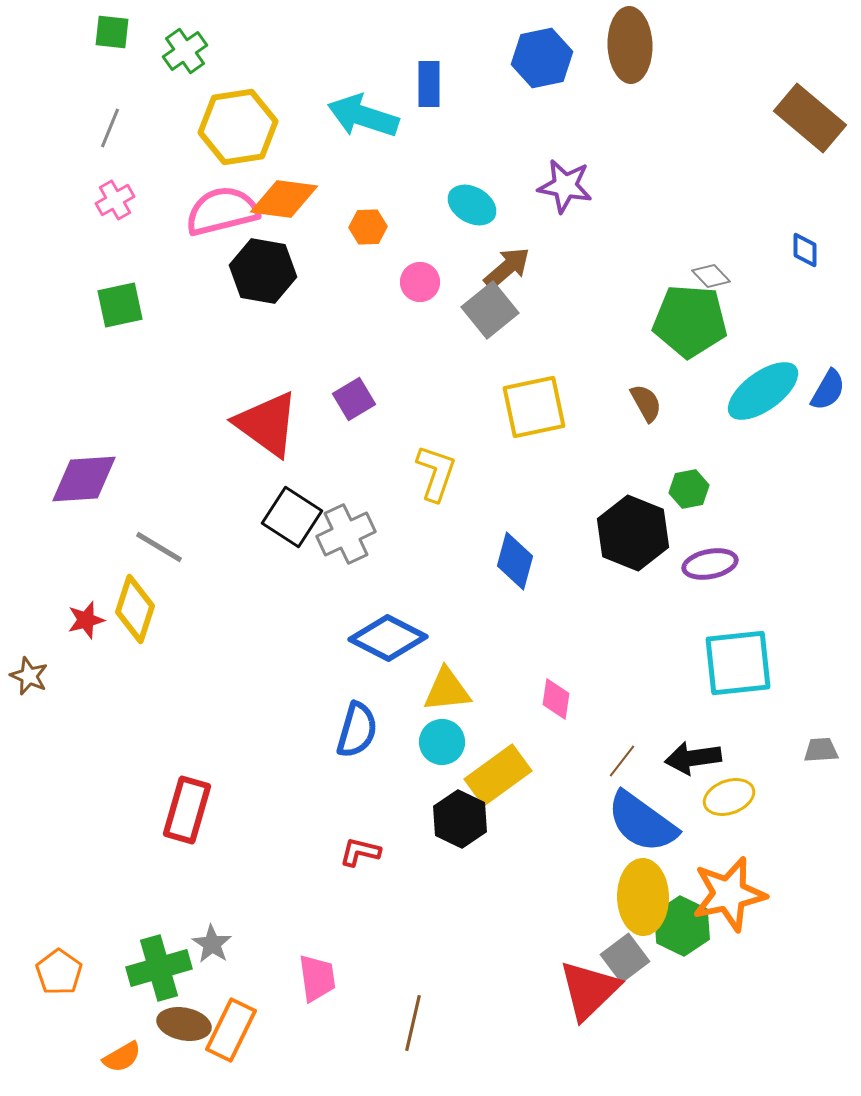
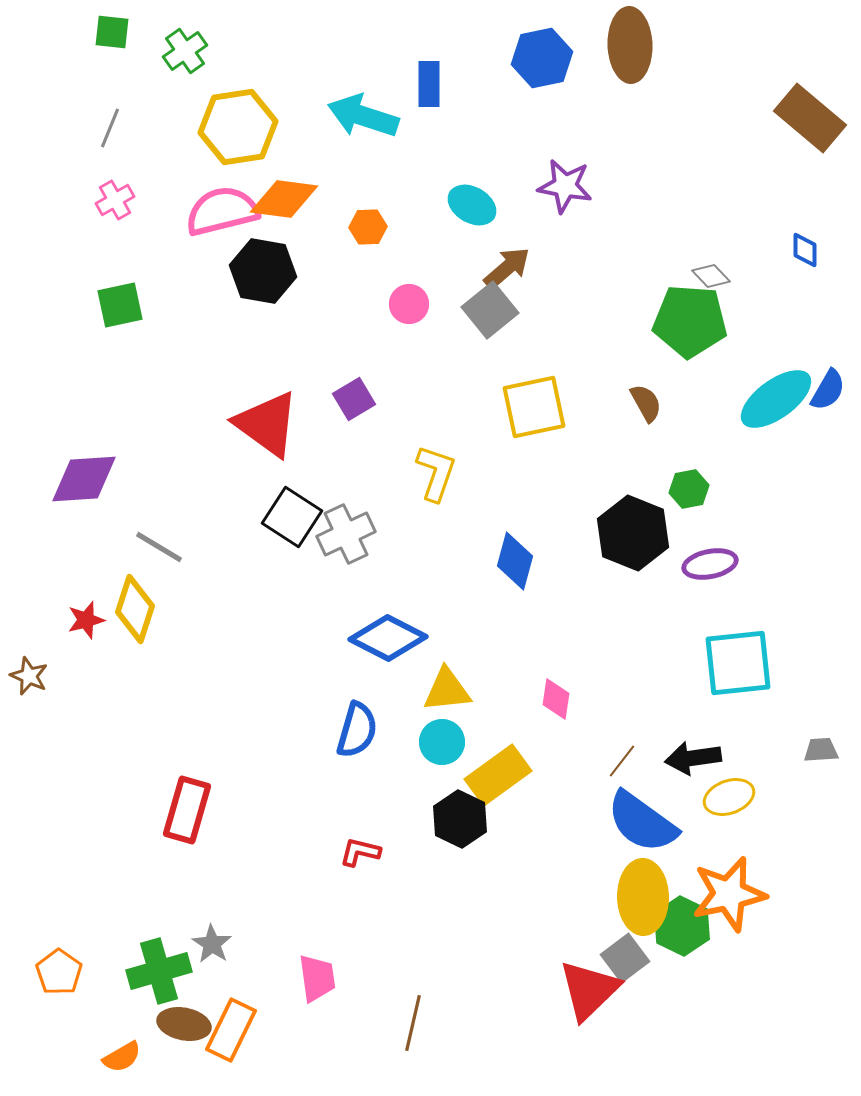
pink circle at (420, 282): moved 11 px left, 22 px down
cyan ellipse at (763, 391): moved 13 px right, 8 px down
green cross at (159, 968): moved 3 px down
